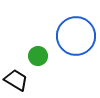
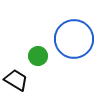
blue circle: moved 2 px left, 3 px down
